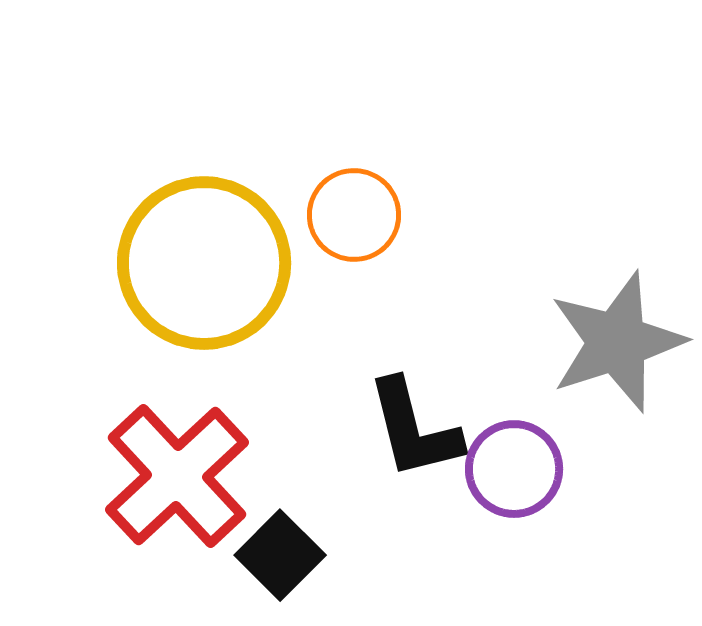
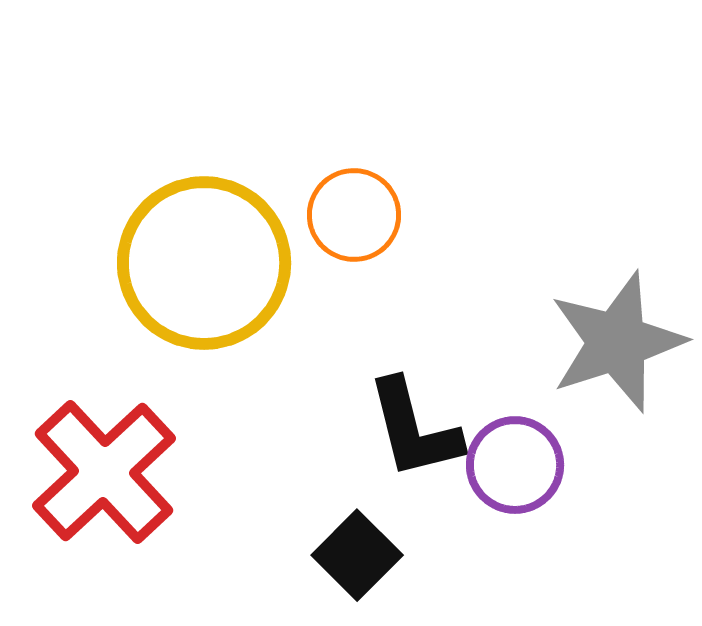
purple circle: moved 1 px right, 4 px up
red cross: moved 73 px left, 4 px up
black square: moved 77 px right
